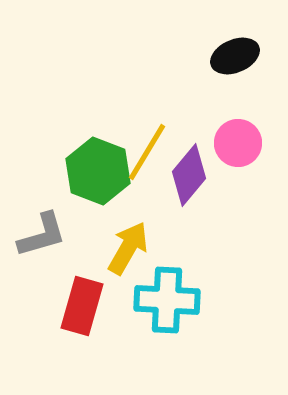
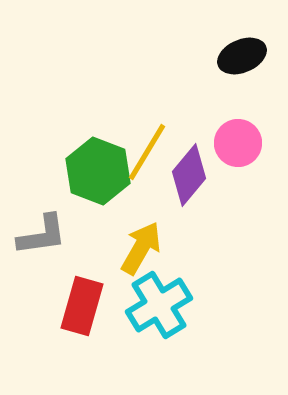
black ellipse: moved 7 px right
gray L-shape: rotated 8 degrees clockwise
yellow arrow: moved 13 px right
cyan cross: moved 8 px left, 5 px down; rotated 34 degrees counterclockwise
